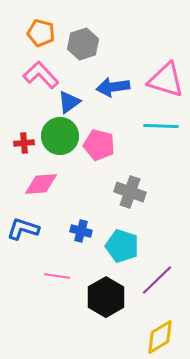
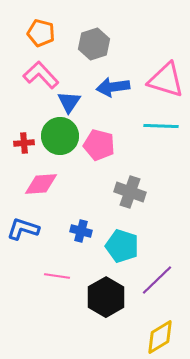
gray hexagon: moved 11 px right
blue triangle: rotated 20 degrees counterclockwise
